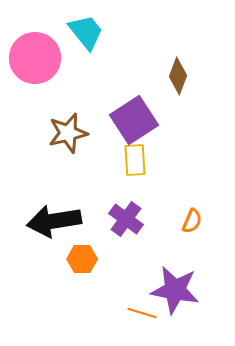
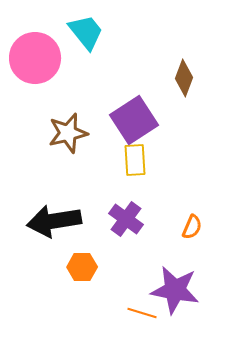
brown diamond: moved 6 px right, 2 px down
orange semicircle: moved 6 px down
orange hexagon: moved 8 px down
